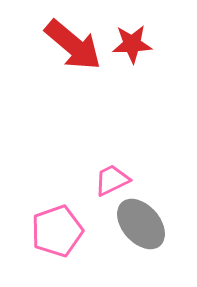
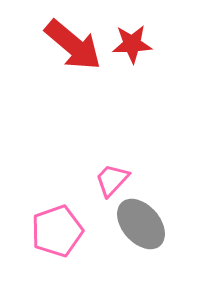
pink trapezoid: rotated 21 degrees counterclockwise
